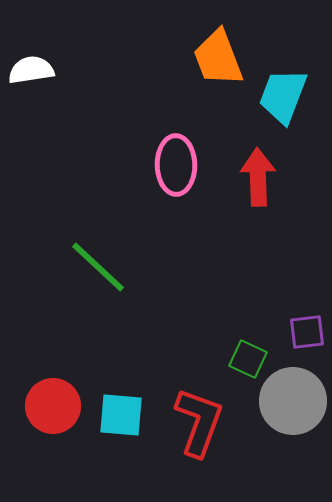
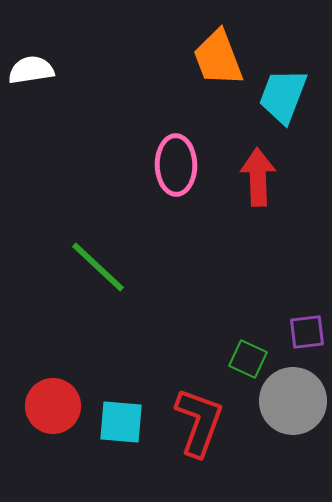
cyan square: moved 7 px down
